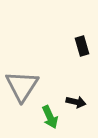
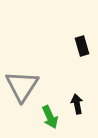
black arrow: moved 1 px right, 2 px down; rotated 114 degrees counterclockwise
